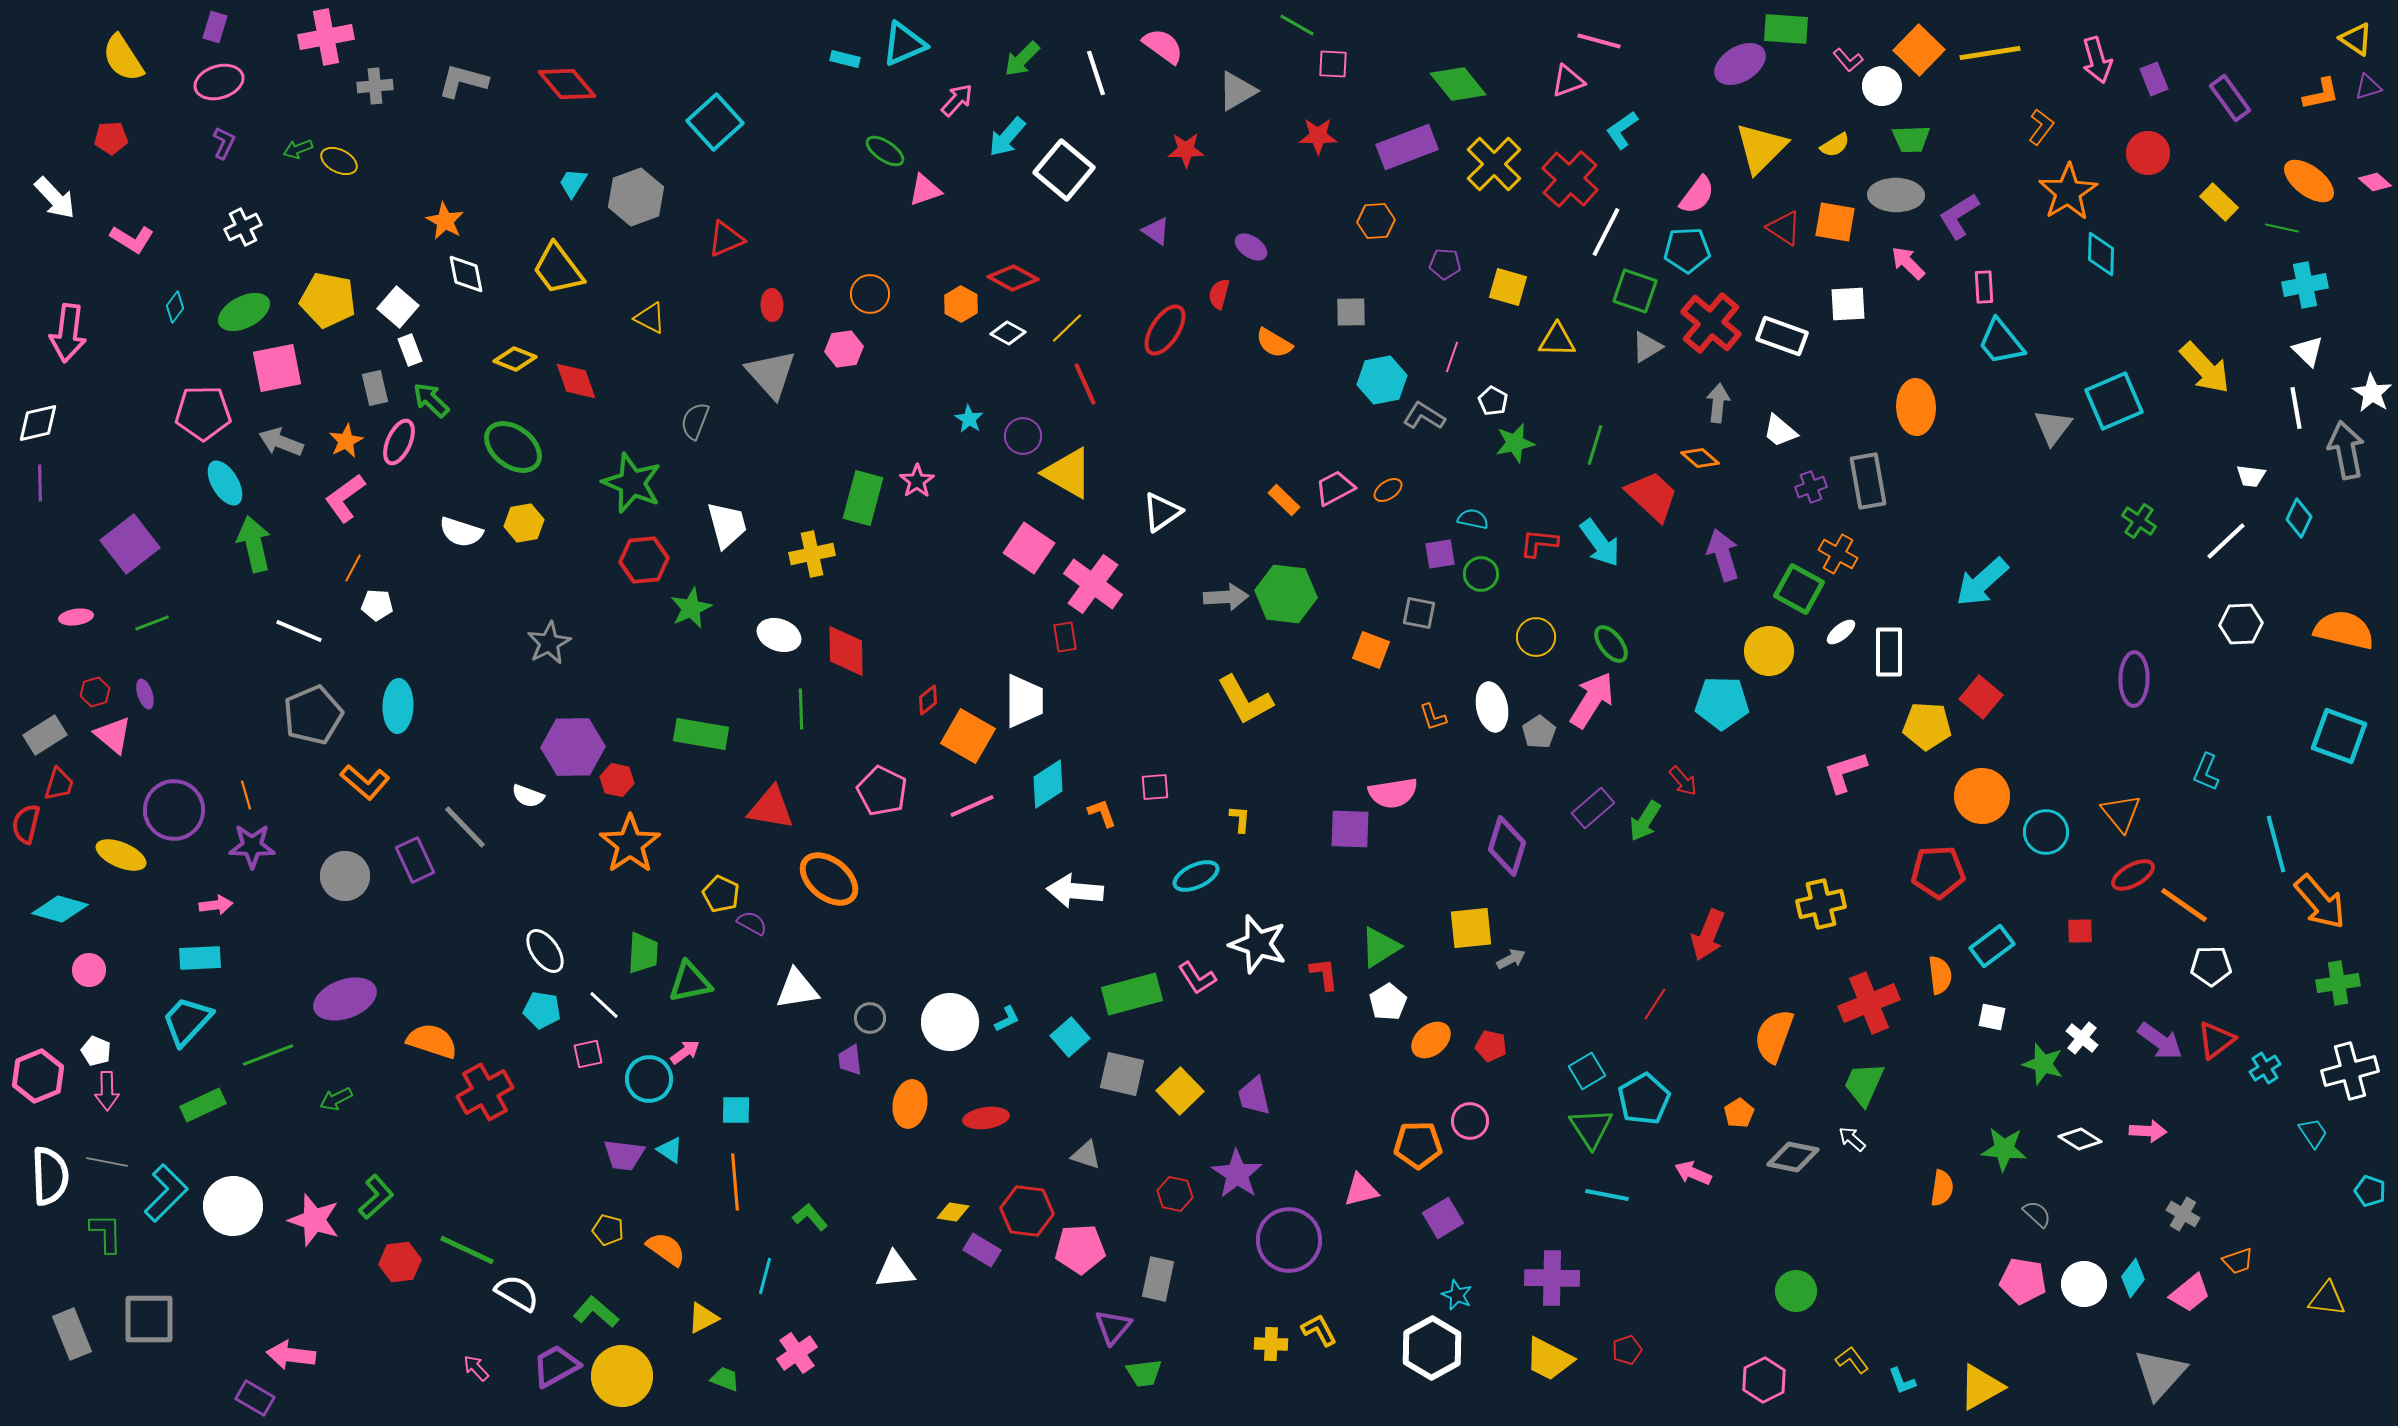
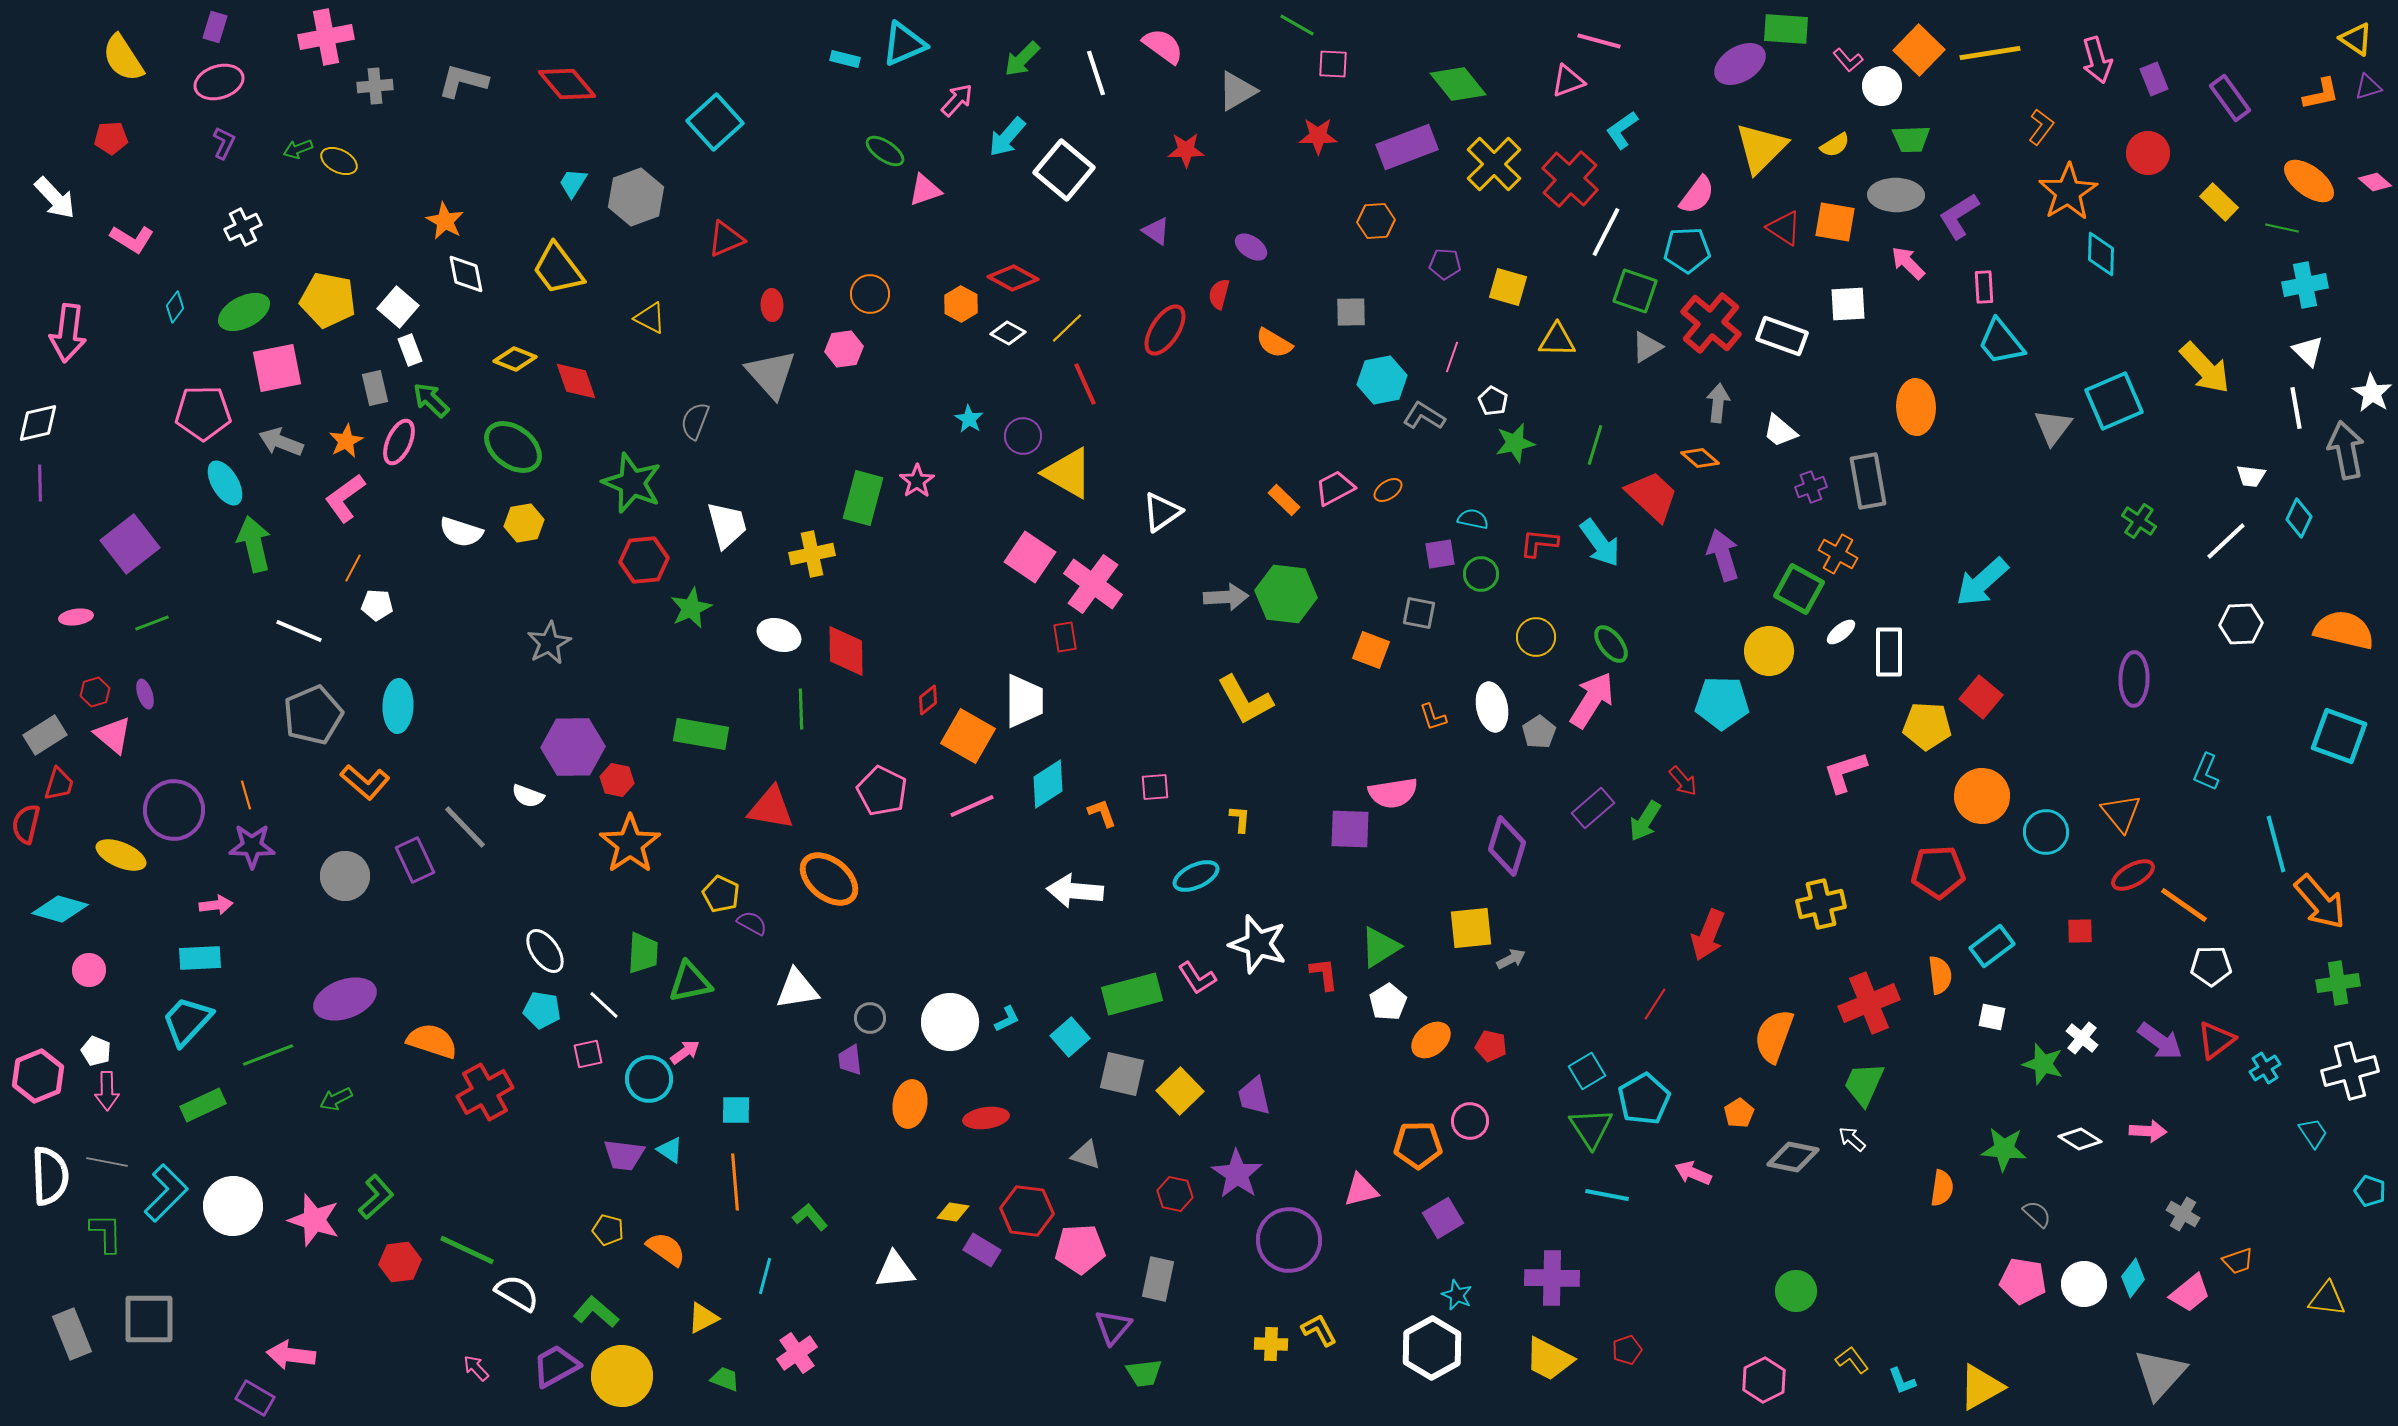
pink square at (1029, 548): moved 1 px right, 9 px down
